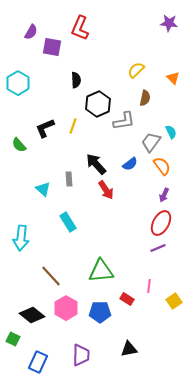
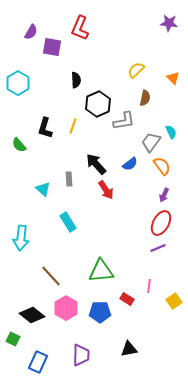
black L-shape: rotated 50 degrees counterclockwise
